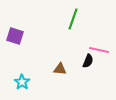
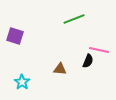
green line: moved 1 px right; rotated 50 degrees clockwise
